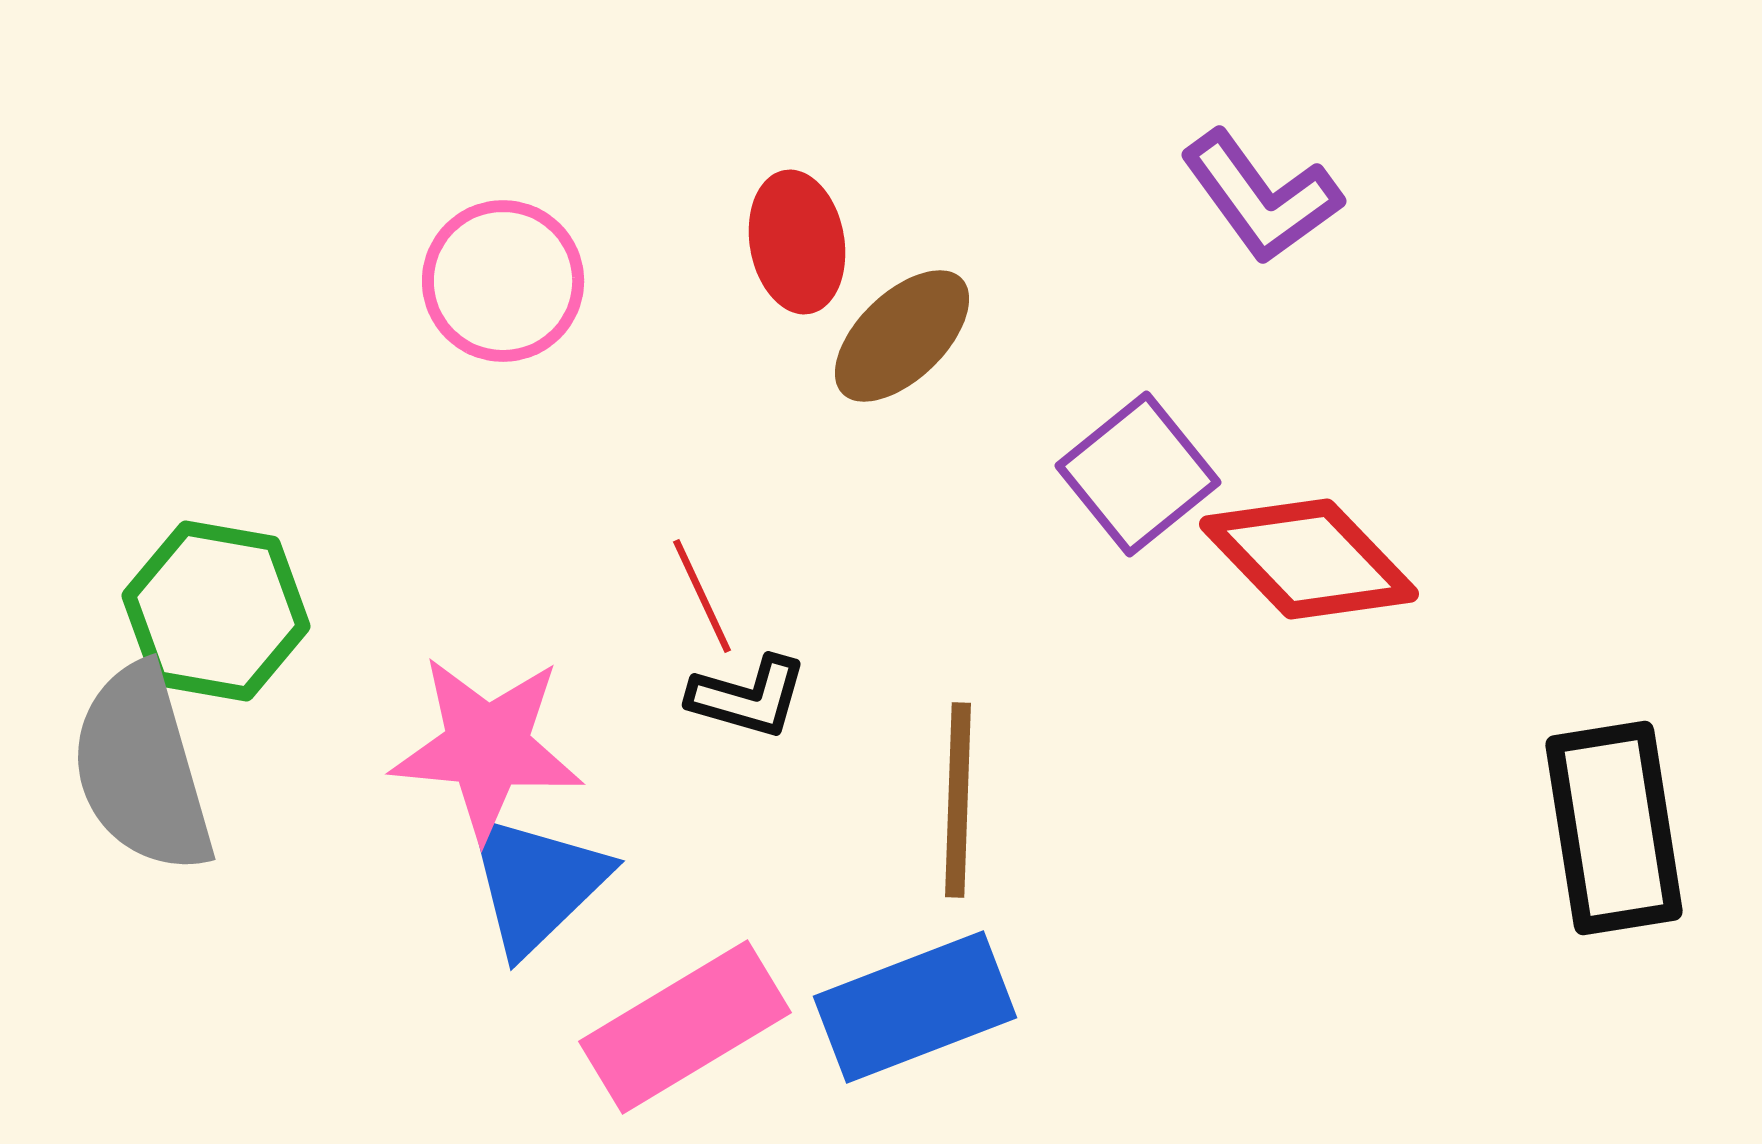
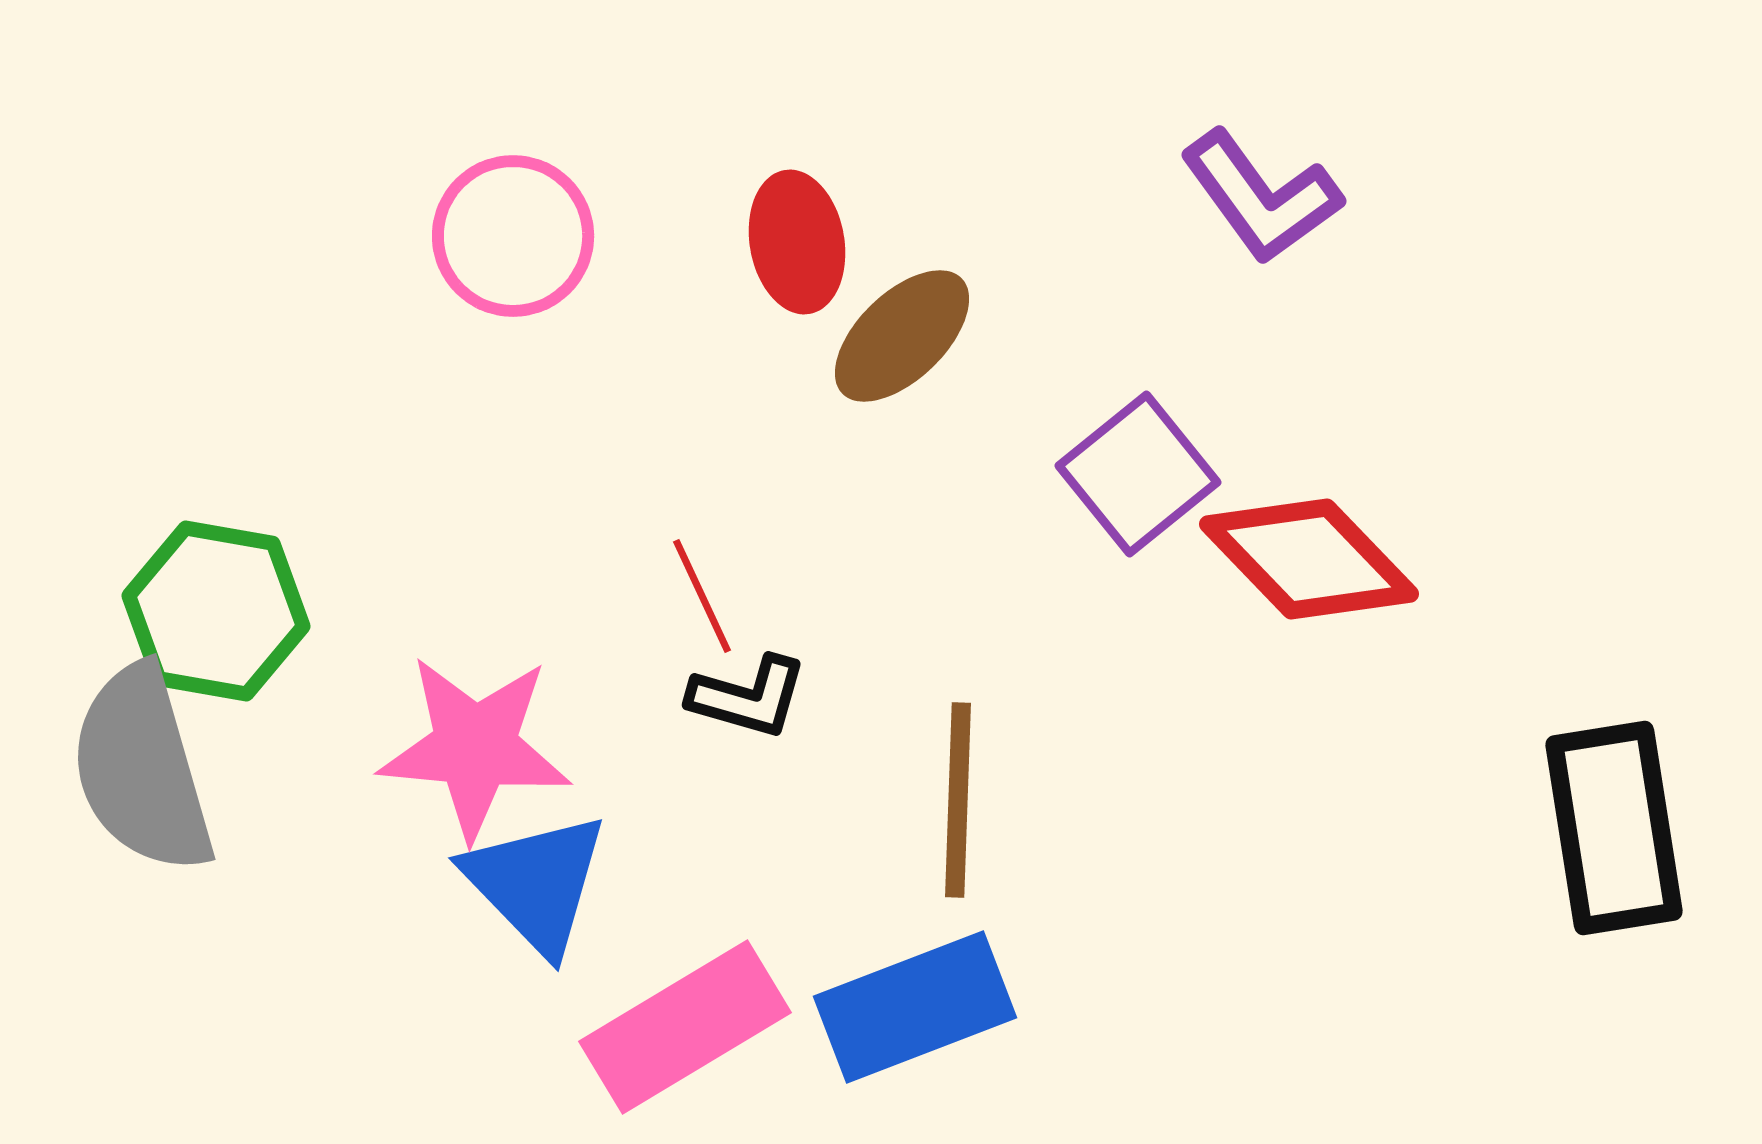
pink circle: moved 10 px right, 45 px up
pink star: moved 12 px left
blue triangle: rotated 30 degrees counterclockwise
